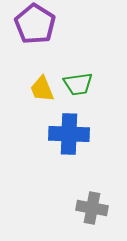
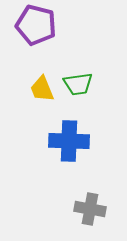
purple pentagon: moved 1 px right, 1 px down; rotated 18 degrees counterclockwise
blue cross: moved 7 px down
gray cross: moved 2 px left, 1 px down
